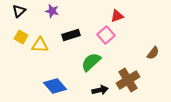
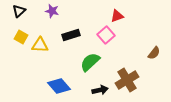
brown semicircle: moved 1 px right
green semicircle: moved 1 px left
brown cross: moved 1 px left
blue diamond: moved 4 px right
